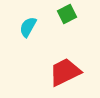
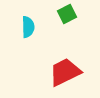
cyan semicircle: rotated 150 degrees clockwise
